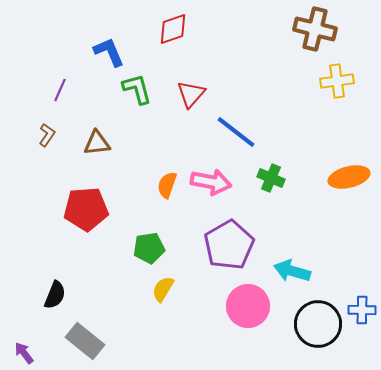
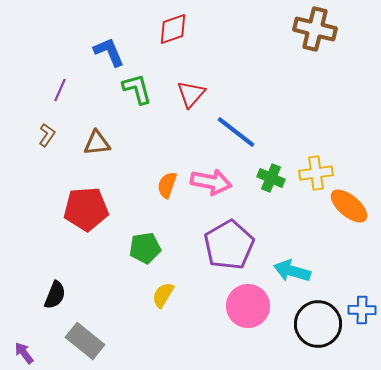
yellow cross: moved 21 px left, 92 px down
orange ellipse: moved 29 px down; rotated 54 degrees clockwise
green pentagon: moved 4 px left
yellow semicircle: moved 6 px down
